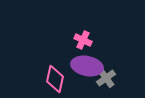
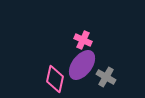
purple ellipse: moved 5 px left, 1 px up; rotated 64 degrees counterclockwise
gray cross: moved 1 px up; rotated 24 degrees counterclockwise
